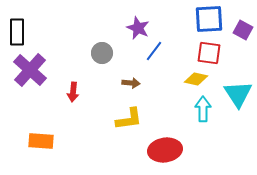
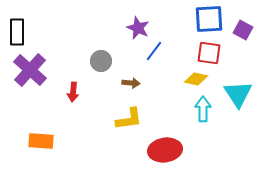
gray circle: moved 1 px left, 8 px down
